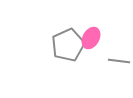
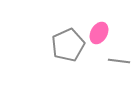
pink ellipse: moved 8 px right, 5 px up
